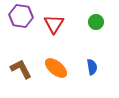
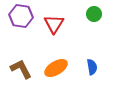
green circle: moved 2 px left, 8 px up
orange ellipse: rotated 70 degrees counterclockwise
